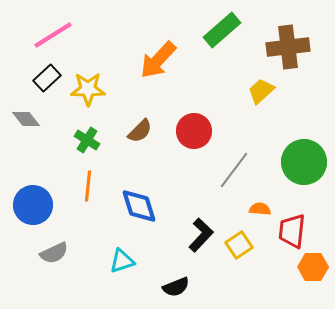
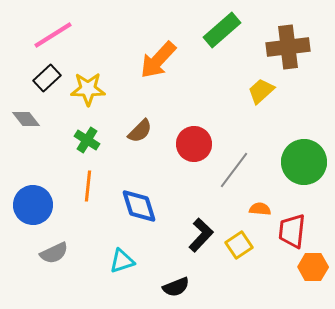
red circle: moved 13 px down
